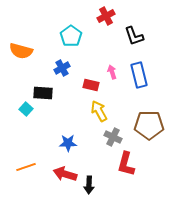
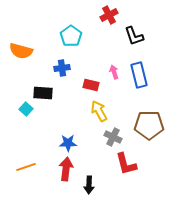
red cross: moved 3 px right, 1 px up
blue cross: rotated 21 degrees clockwise
pink arrow: moved 2 px right
red L-shape: rotated 30 degrees counterclockwise
red arrow: moved 1 px right, 5 px up; rotated 80 degrees clockwise
